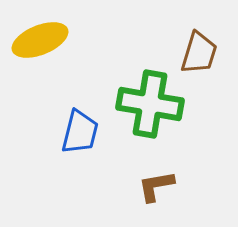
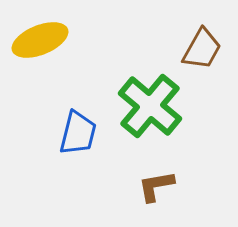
brown trapezoid: moved 3 px right, 4 px up; rotated 12 degrees clockwise
green cross: moved 2 px down; rotated 30 degrees clockwise
blue trapezoid: moved 2 px left, 1 px down
